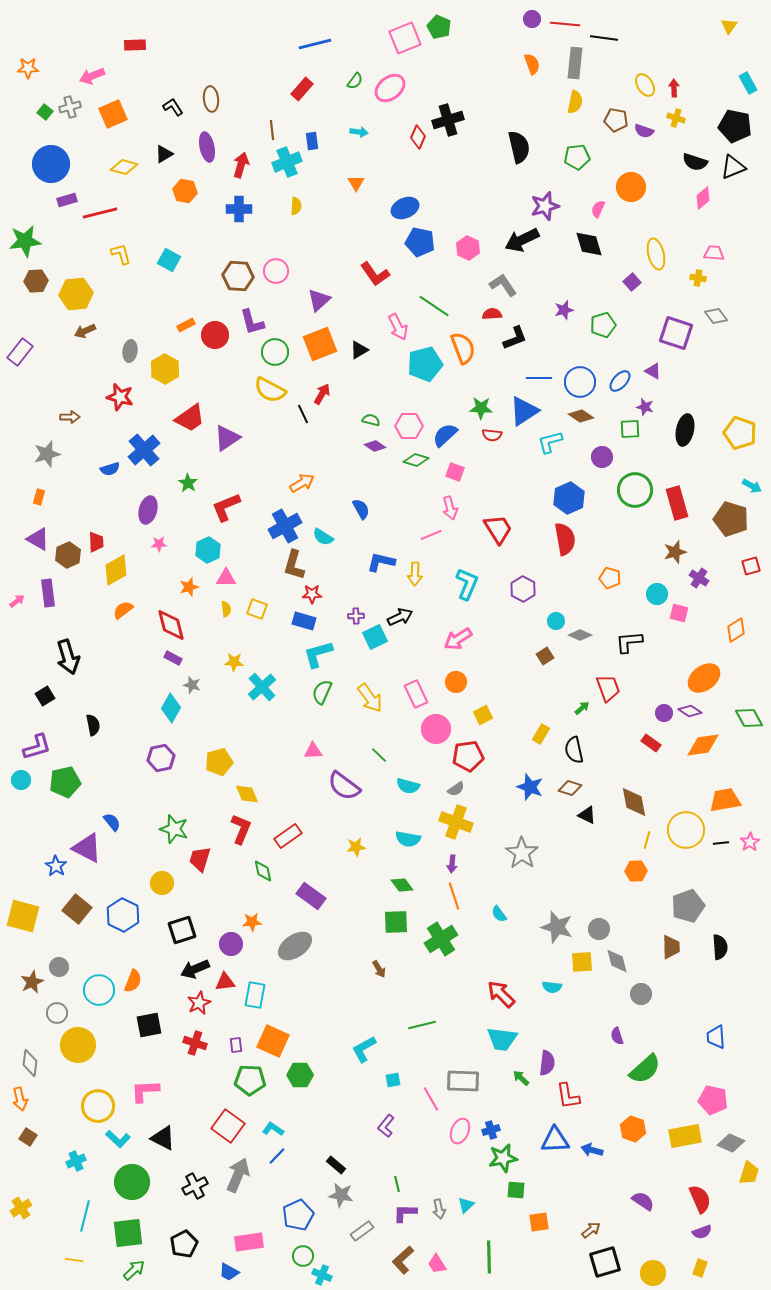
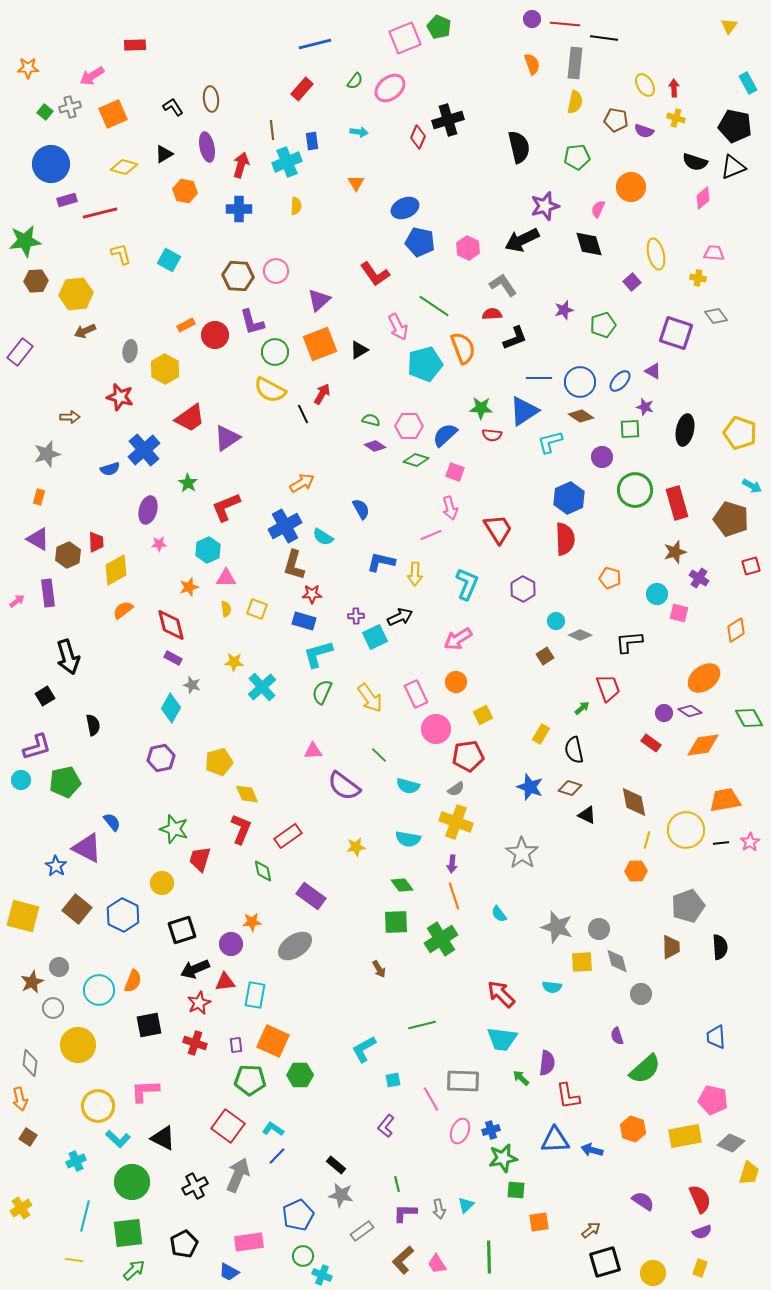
pink arrow at (92, 76): rotated 10 degrees counterclockwise
red semicircle at (565, 539): rotated 8 degrees clockwise
gray circle at (57, 1013): moved 4 px left, 5 px up
